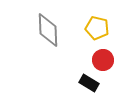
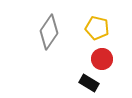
gray diamond: moved 1 px right, 2 px down; rotated 36 degrees clockwise
red circle: moved 1 px left, 1 px up
